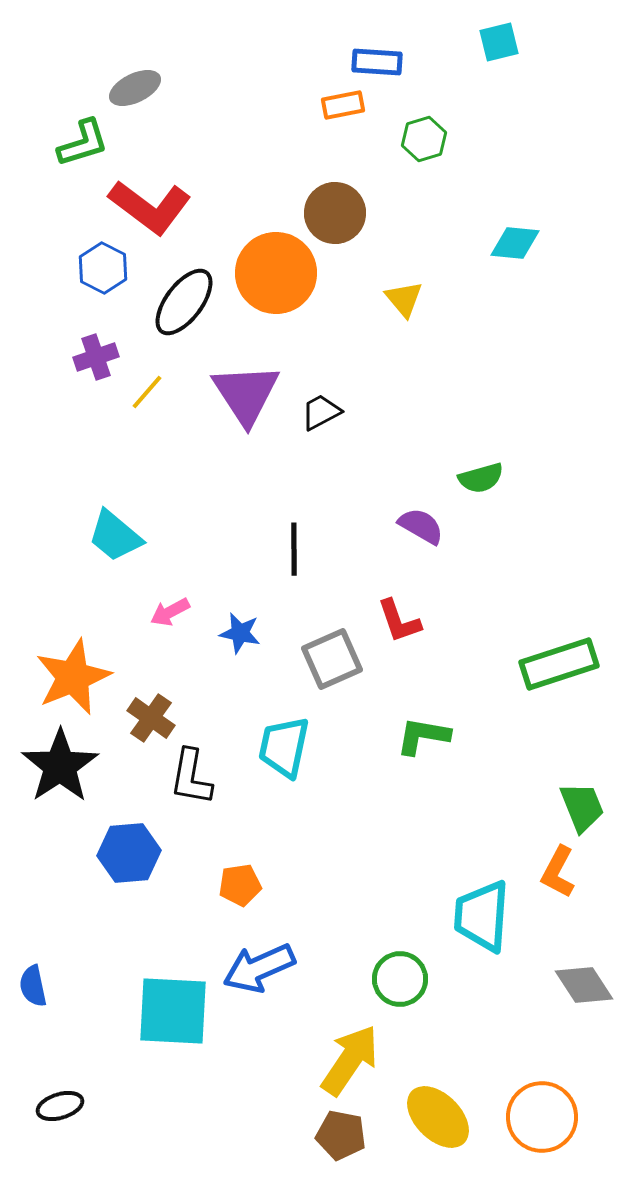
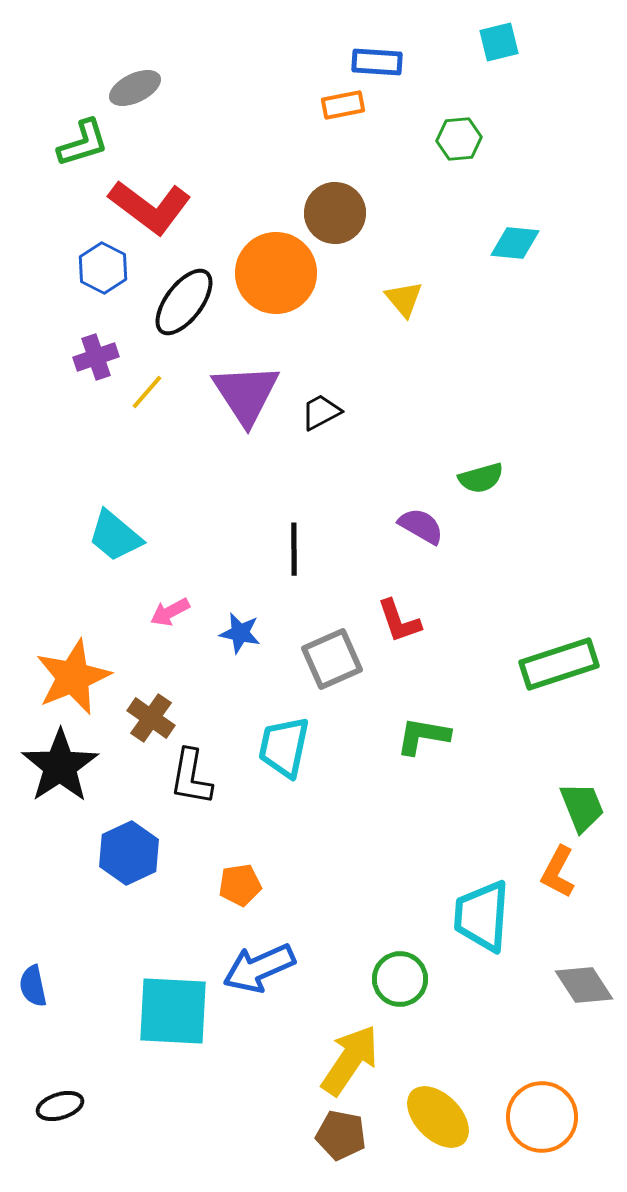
green hexagon at (424, 139): moved 35 px right; rotated 12 degrees clockwise
blue hexagon at (129, 853): rotated 20 degrees counterclockwise
